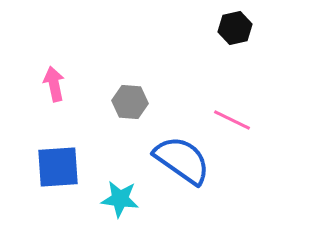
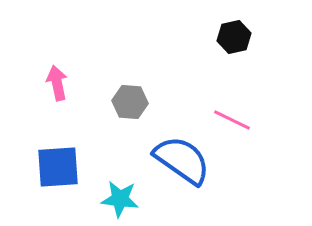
black hexagon: moved 1 px left, 9 px down
pink arrow: moved 3 px right, 1 px up
